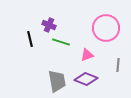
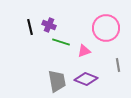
black line: moved 12 px up
pink triangle: moved 3 px left, 4 px up
gray line: rotated 16 degrees counterclockwise
